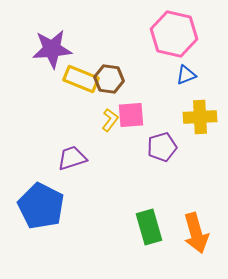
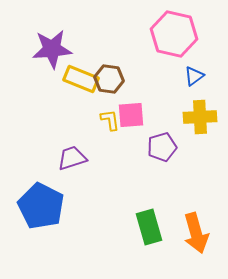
blue triangle: moved 8 px right, 1 px down; rotated 15 degrees counterclockwise
yellow L-shape: rotated 45 degrees counterclockwise
